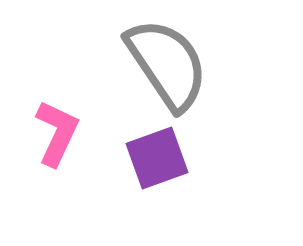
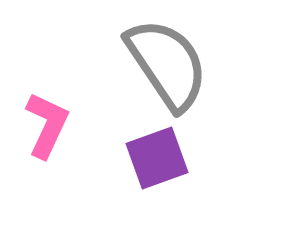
pink L-shape: moved 10 px left, 8 px up
